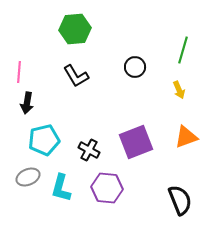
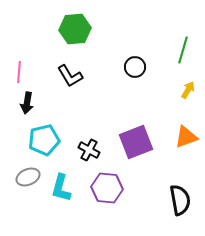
black L-shape: moved 6 px left
yellow arrow: moved 9 px right; rotated 126 degrees counterclockwise
black semicircle: rotated 12 degrees clockwise
